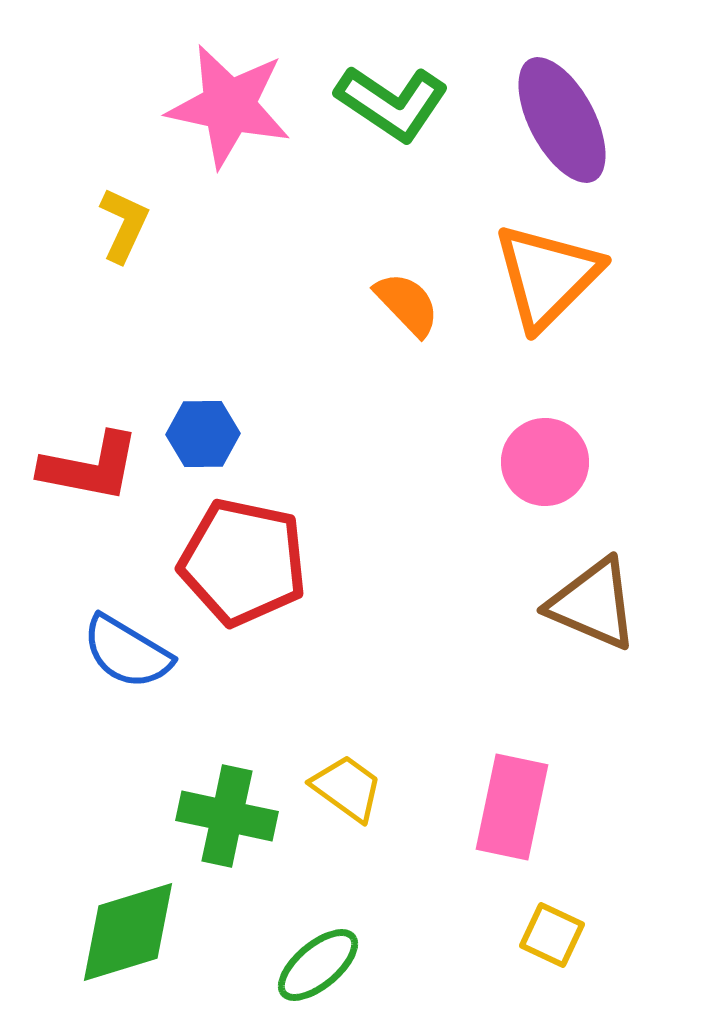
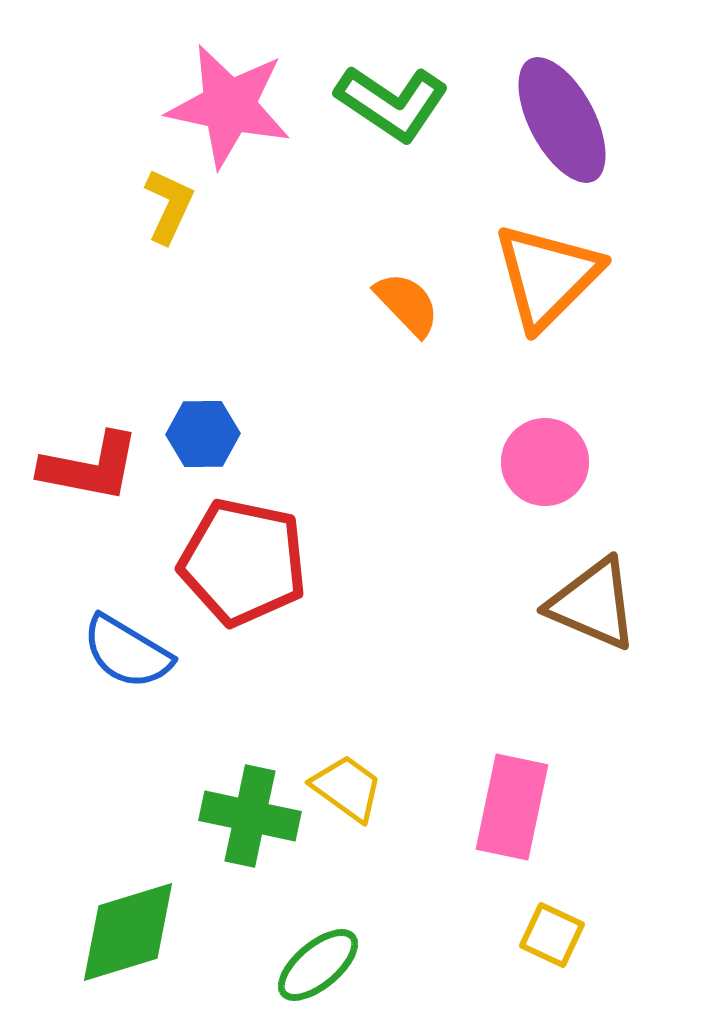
yellow L-shape: moved 45 px right, 19 px up
green cross: moved 23 px right
